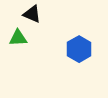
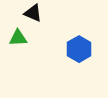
black triangle: moved 1 px right, 1 px up
